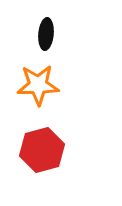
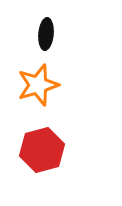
orange star: rotated 15 degrees counterclockwise
